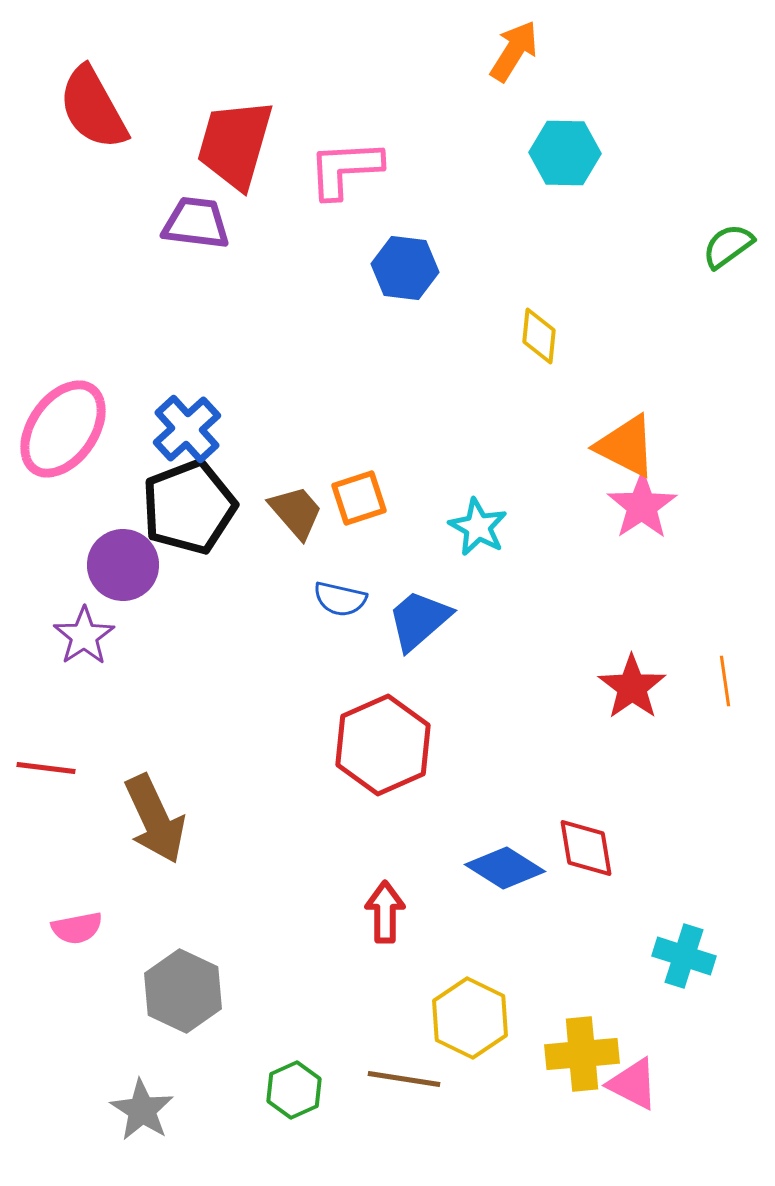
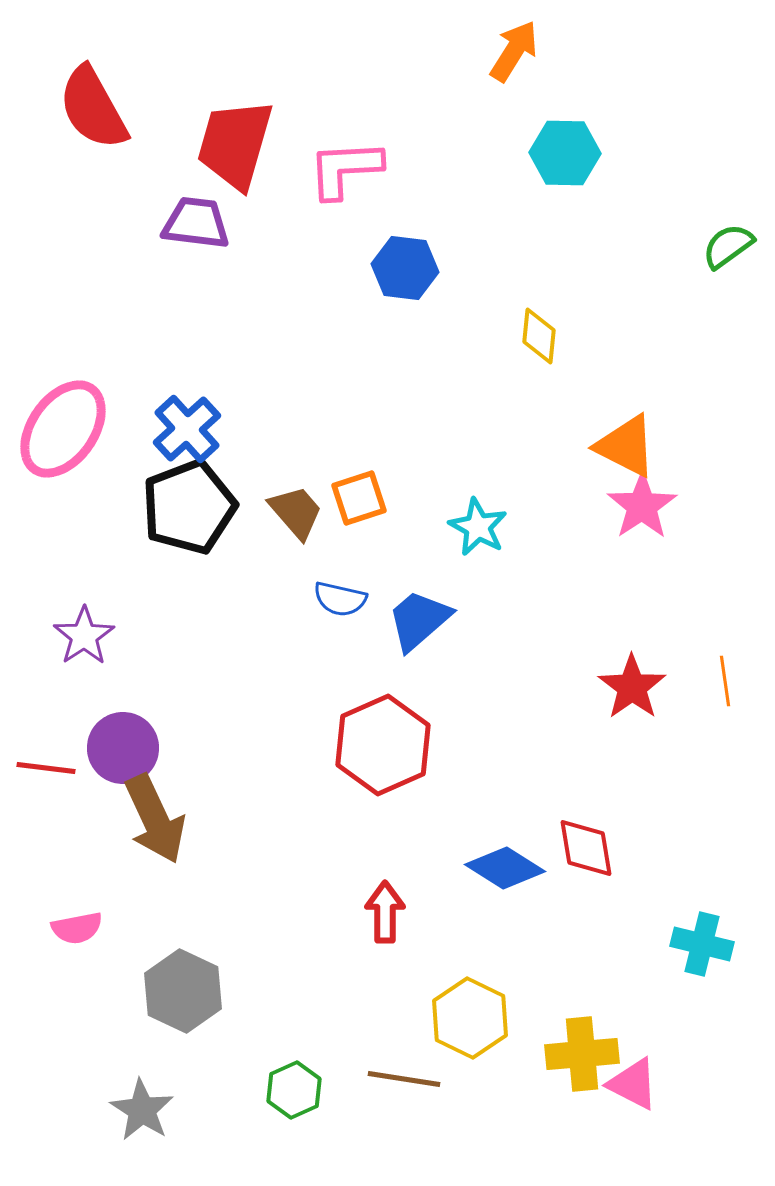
purple circle: moved 183 px down
cyan cross: moved 18 px right, 12 px up; rotated 4 degrees counterclockwise
